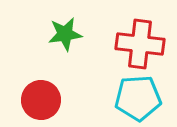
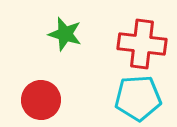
green star: rotated 24 degrees clockwise
red cross: moved 2 px right
